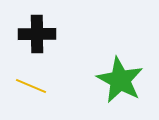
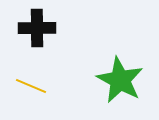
black cross: moved 6 px up
